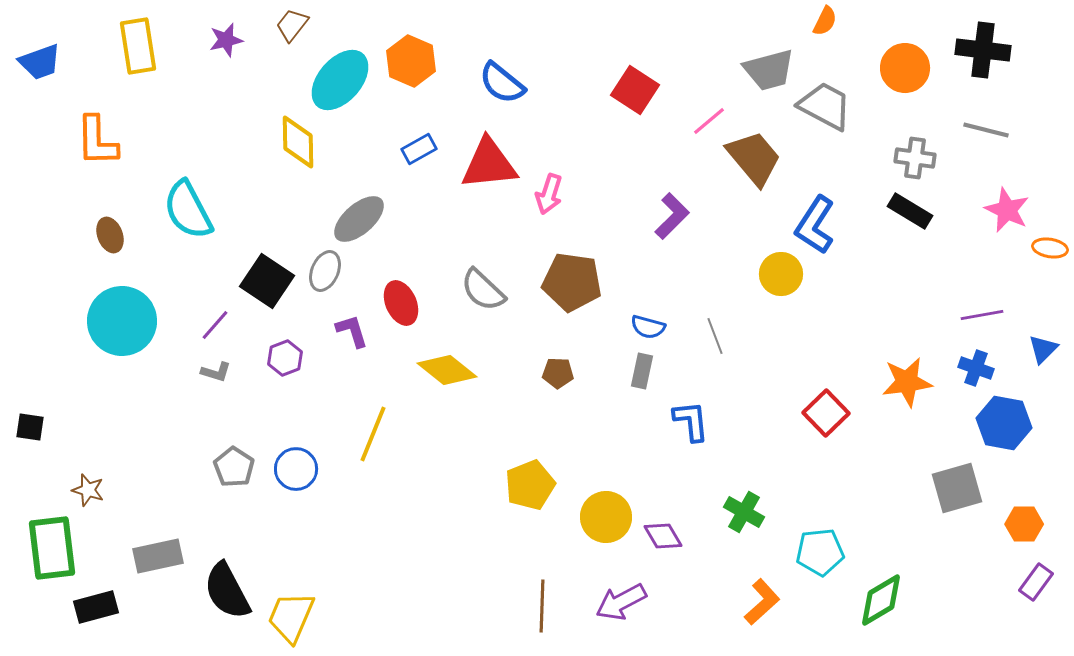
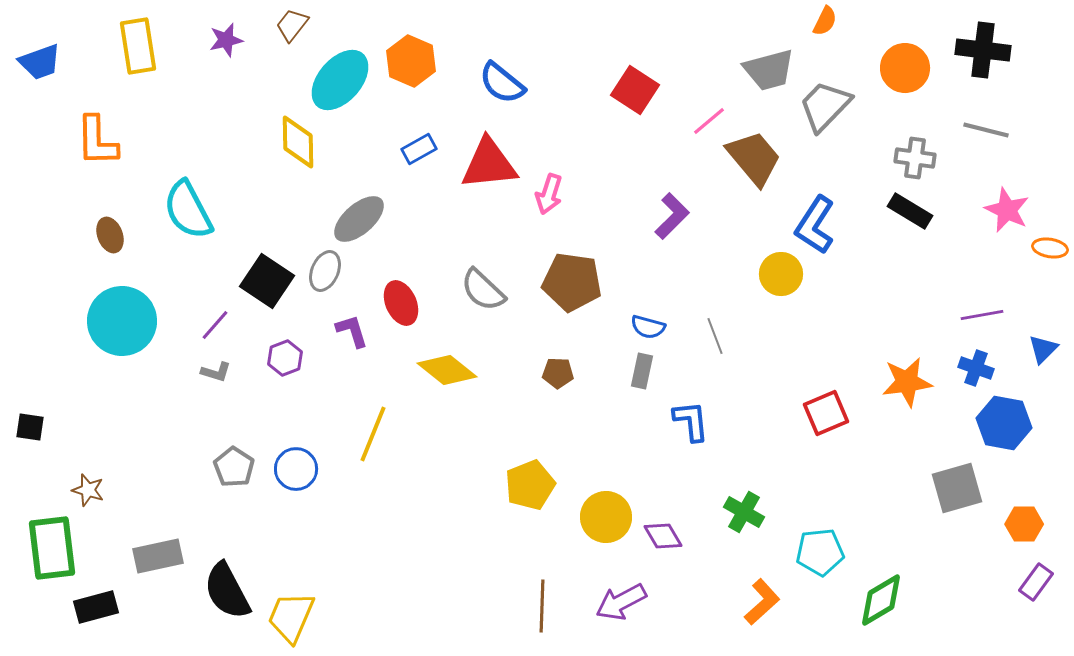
gray trapezoid at (825, 106): rotated 74 degrees counterclockwise
red square at (826, 413): rotated 21 degrees clockwise
